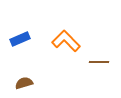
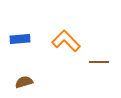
blue rectangle: rotated 18 degrees clockwise
brown semicircle: moved 1 px up
